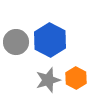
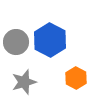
gray star: moved 24 px left, 2 px down
